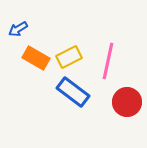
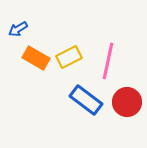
blue rectangle: moved 13 px right, 8 px down
